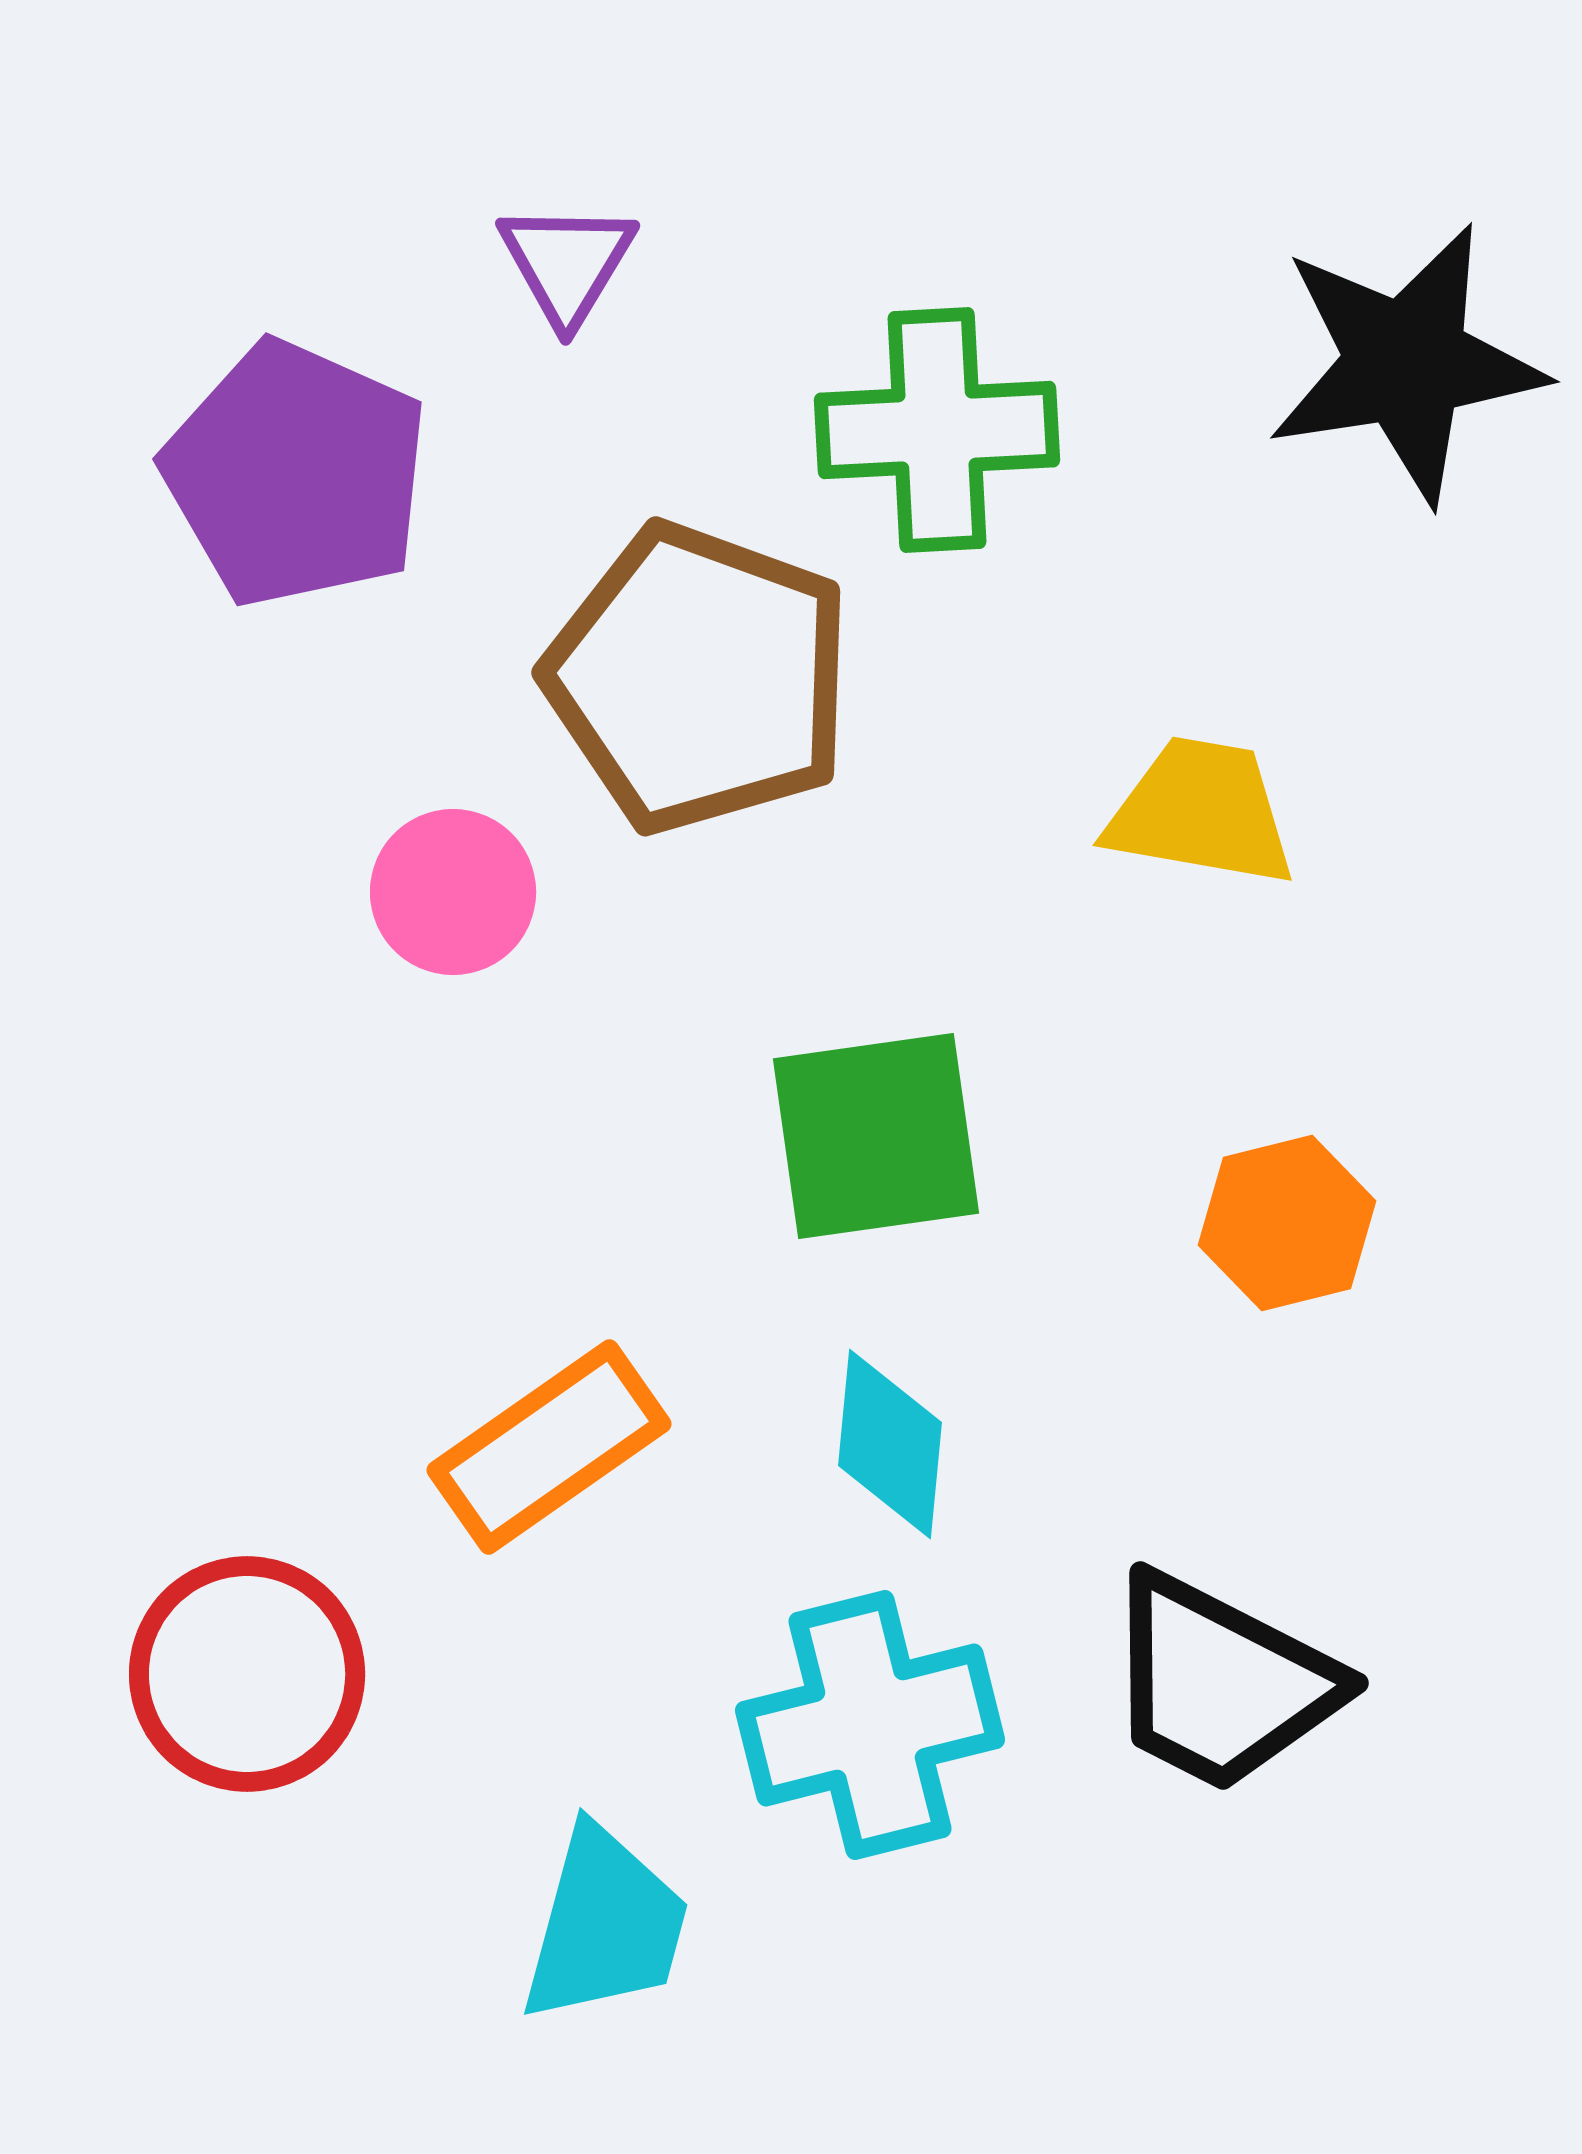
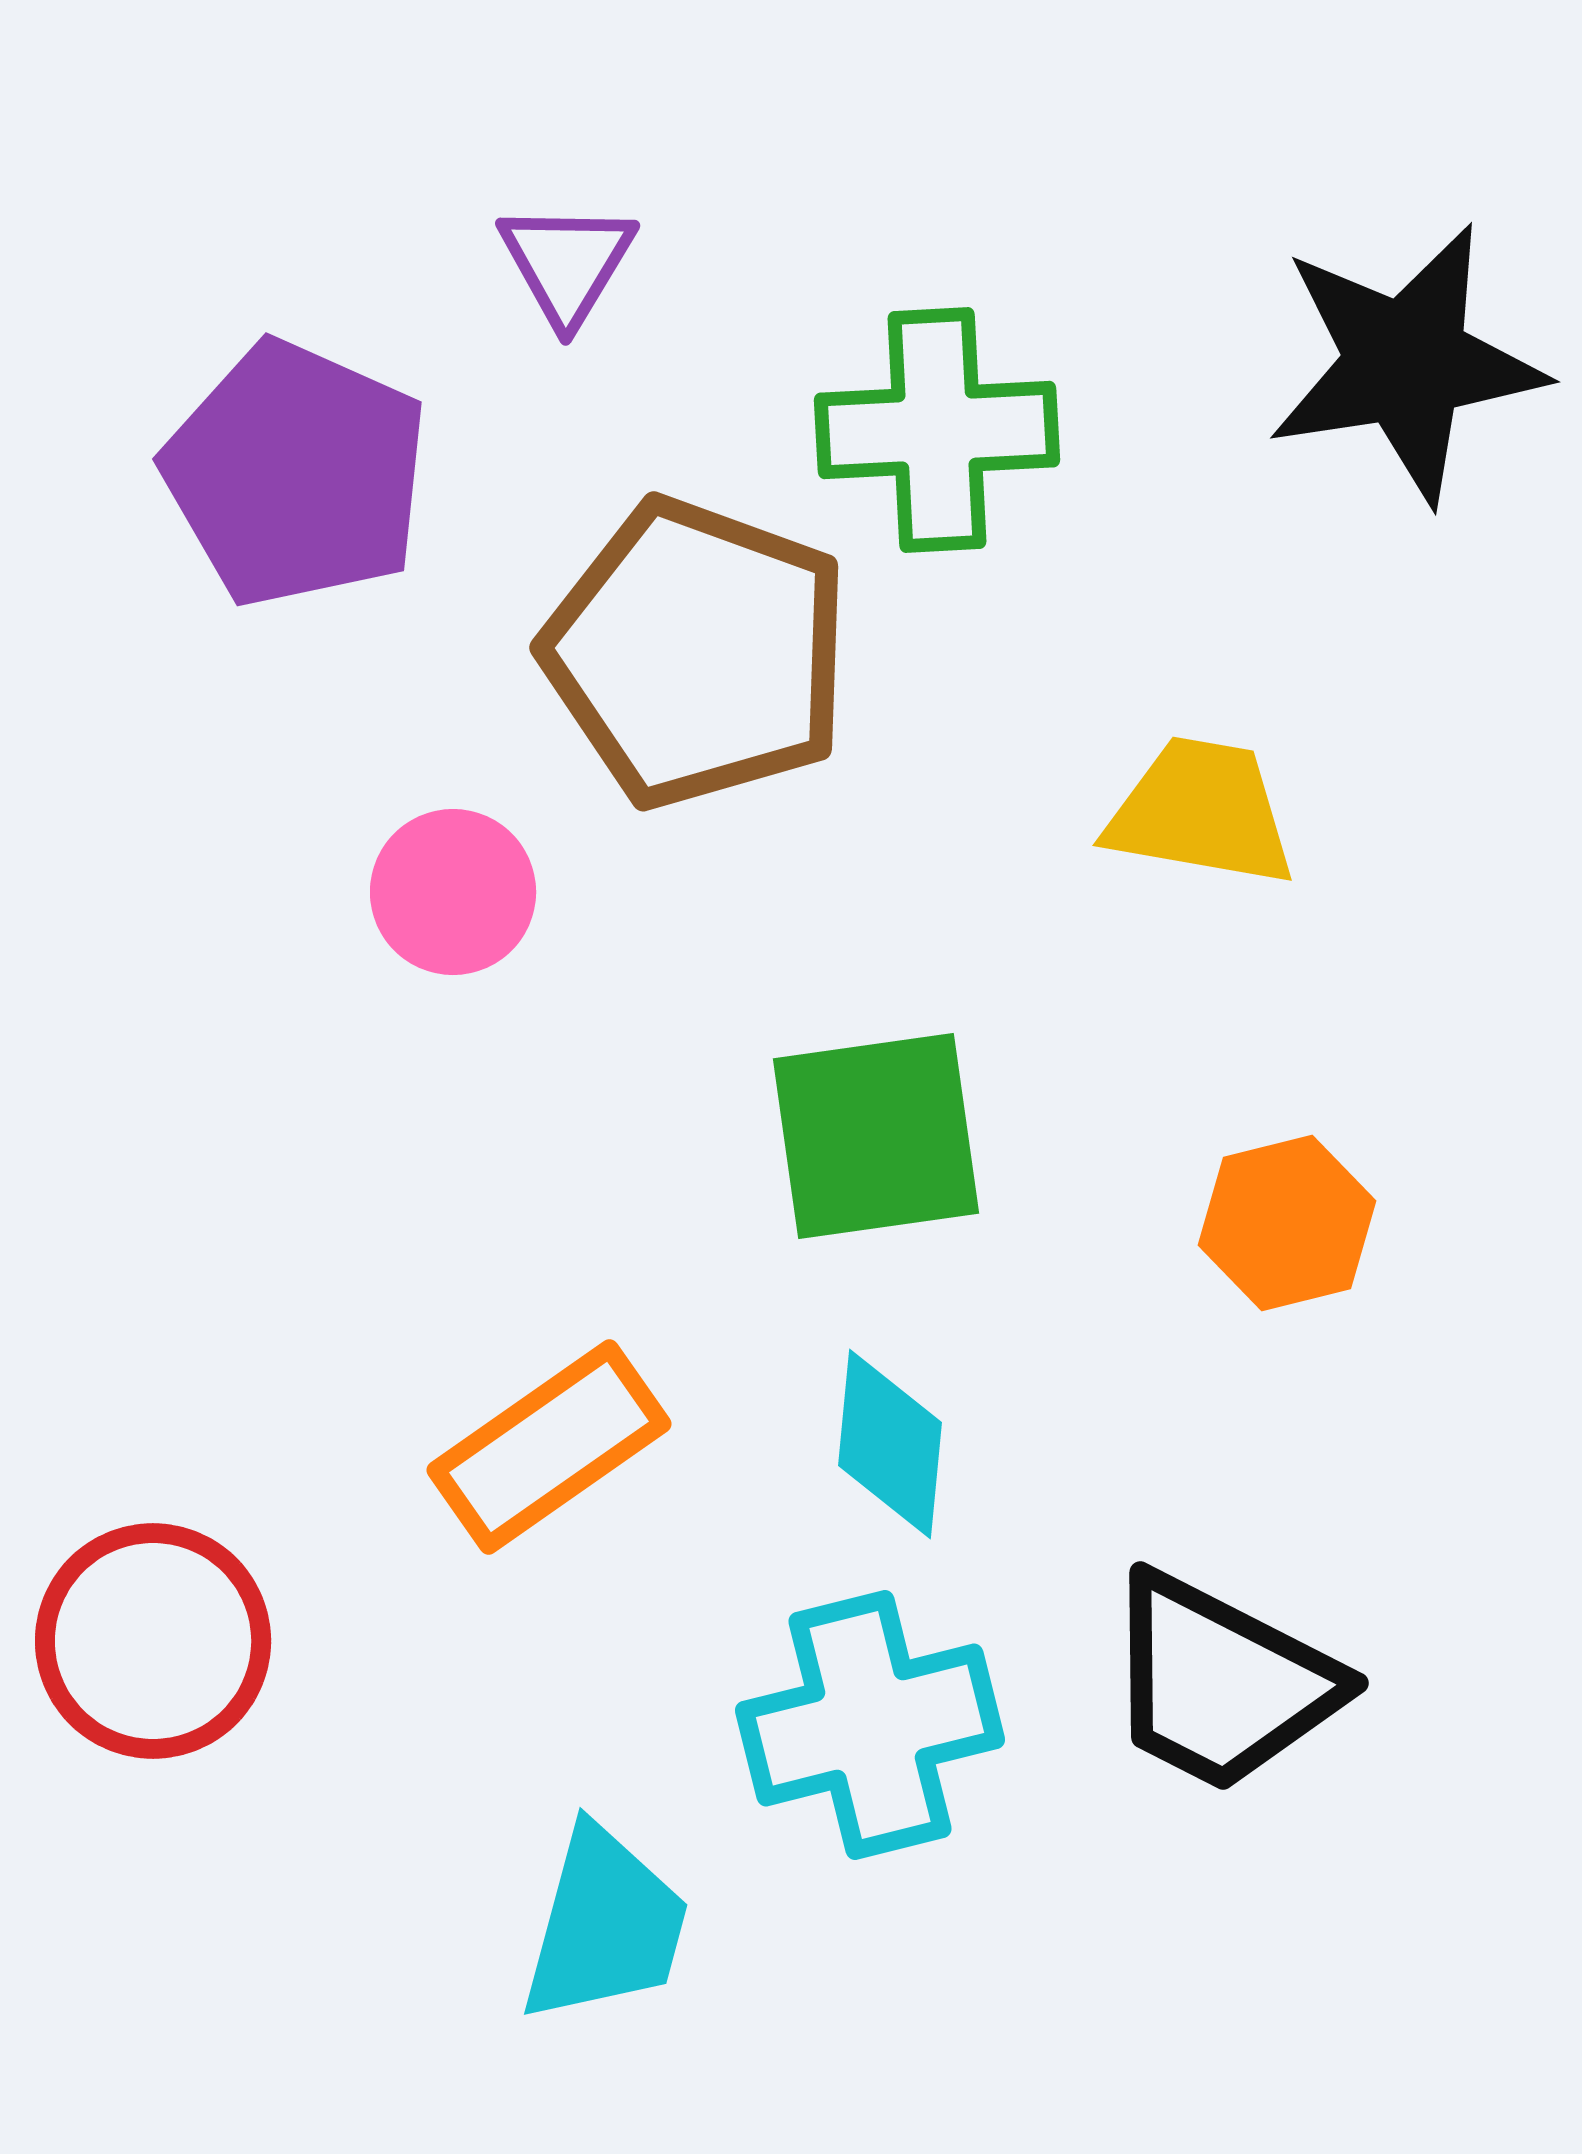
brown pentagon: moved 2 px left, 25 px up
red circle: moved 94 px left, 33 px up
